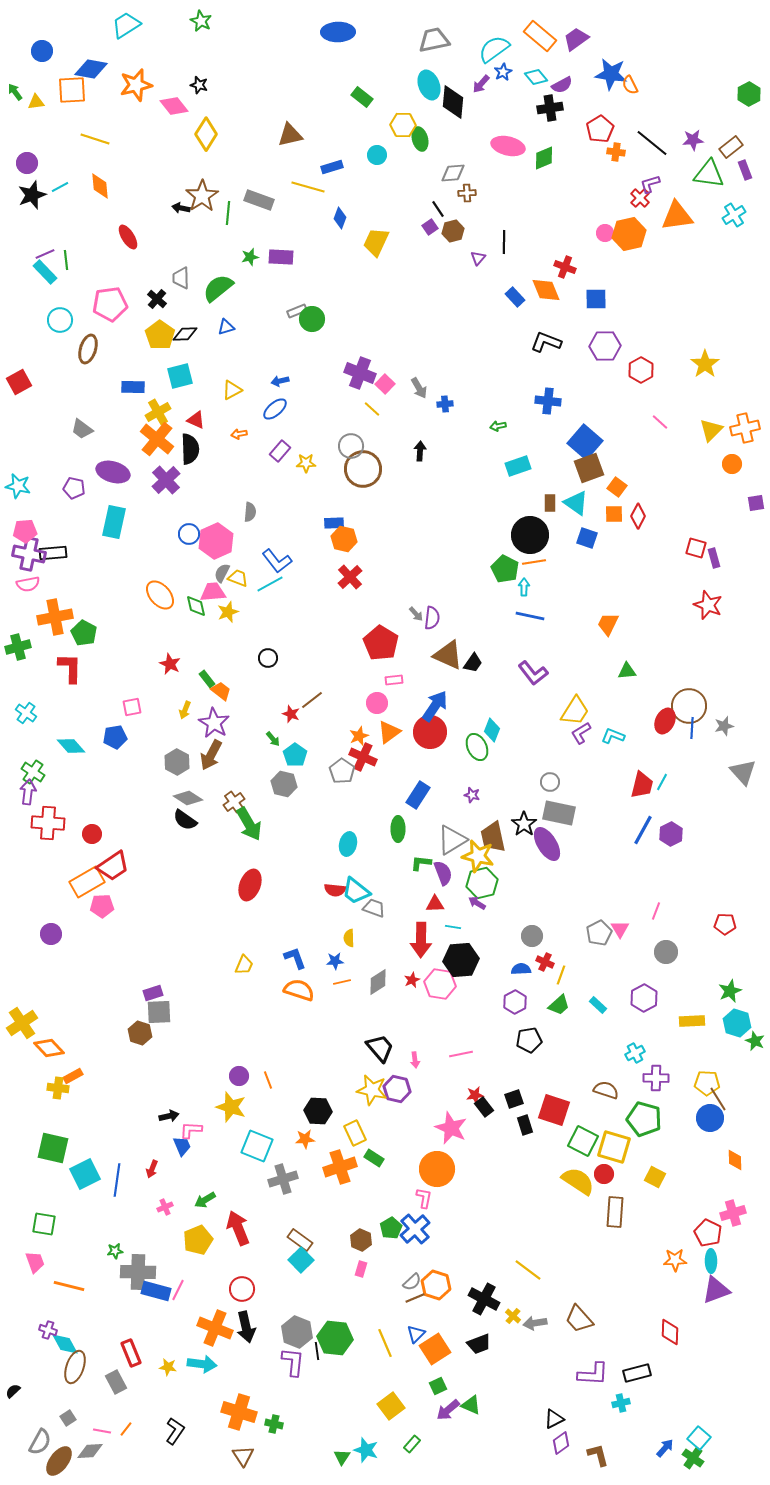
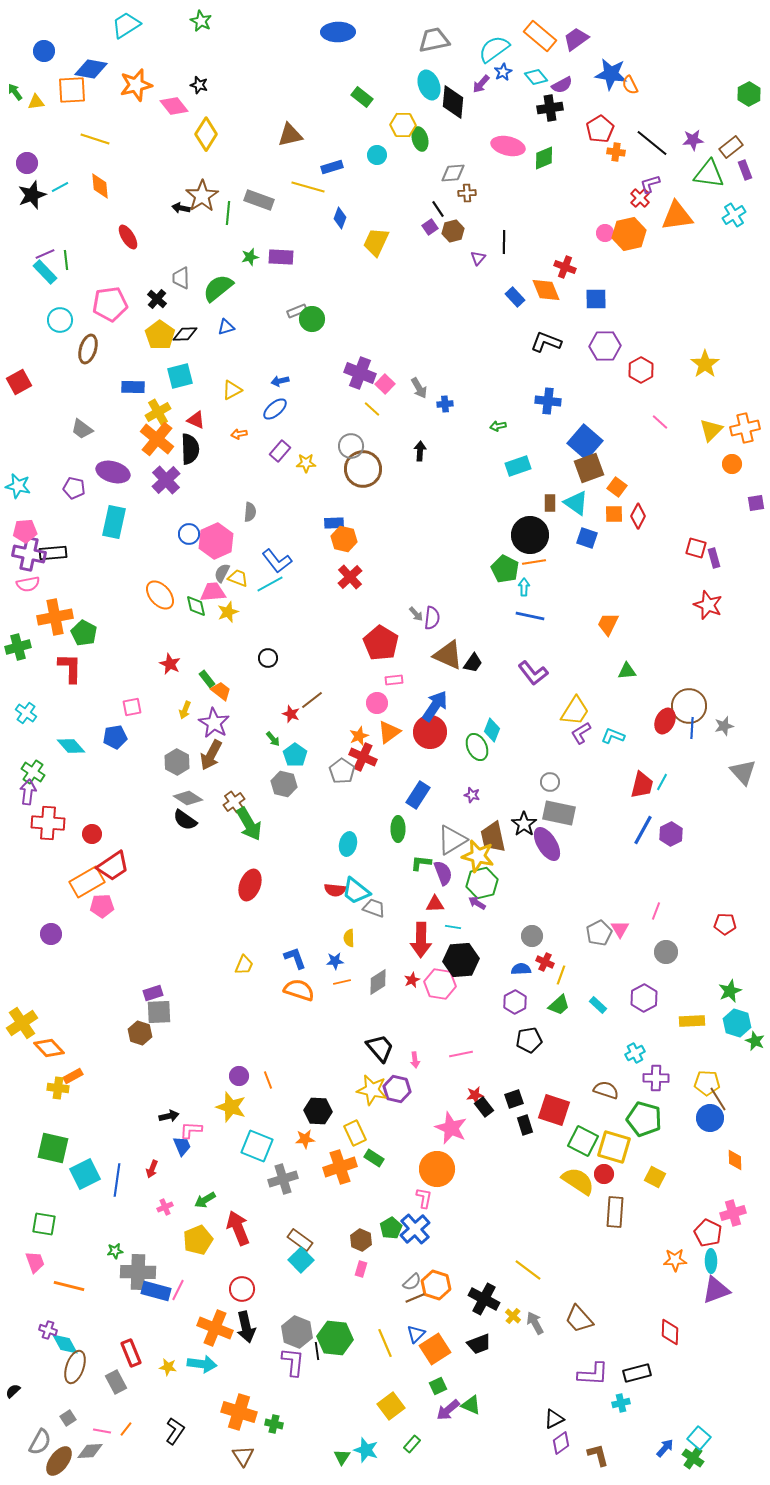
blue circle at (42, 51): moved 2 px right
gray arrow at (535, 1323): rotated 70 degrees clockwise
